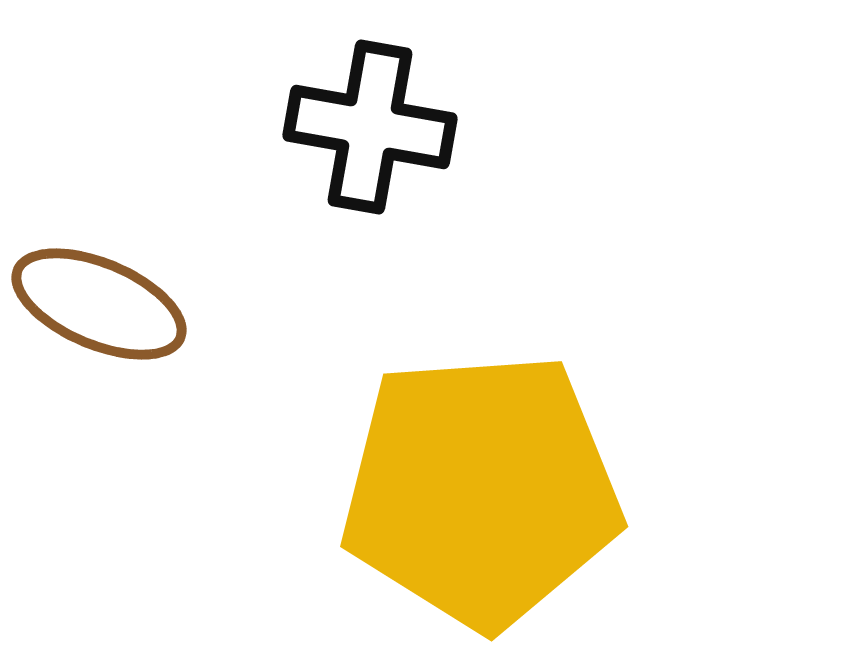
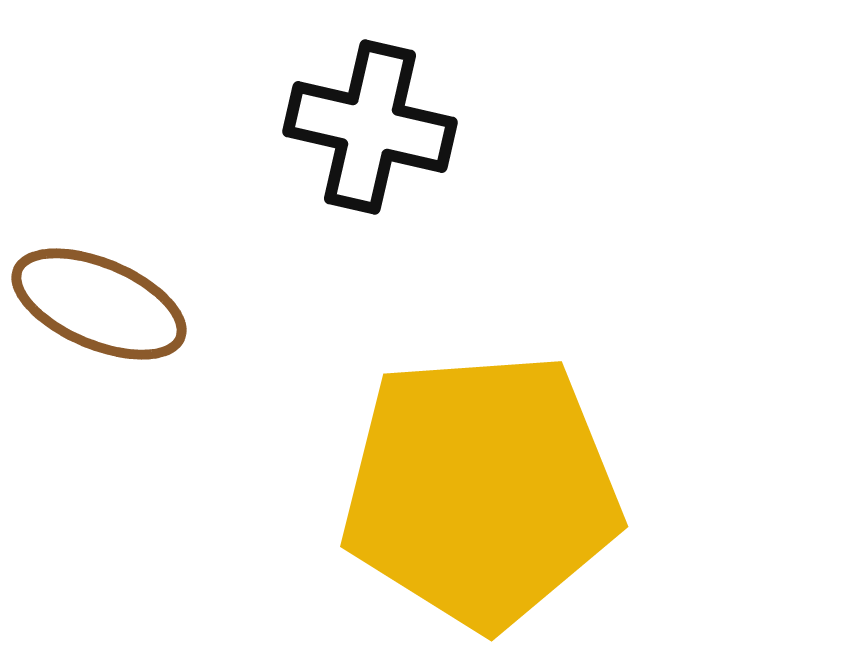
black cross: rotated 3 degrees clockwise
